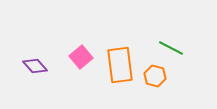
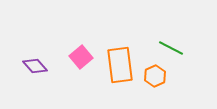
orange hexagon: rotated 20 degrees clockwise
